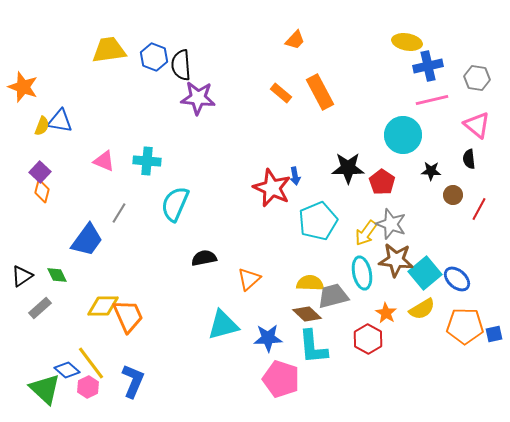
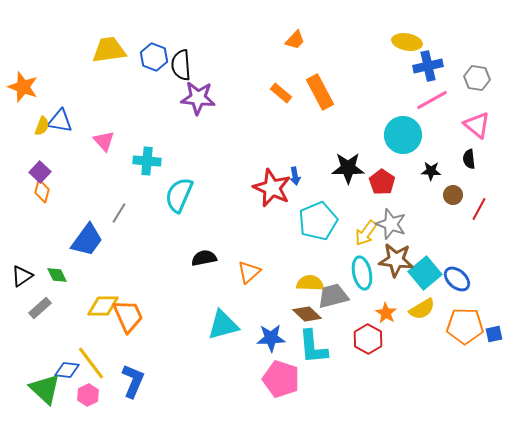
pink line at (432, 100): rotated 16 degrees counterclockwise
pink triangle at (104, 161): moved 20 px up; rotated 25 degrees clockwise
cyan semicircle at (175, 204): moved 4 px right, 9 px up
orange triangle at (249, 279): moved 7 px up
blue star at (268, 338): moved 3 px right
blue diamond at (67, 370): rotated 35 degrees counterclockwise
pink hexagon at (88, 387): moved 8 px down
